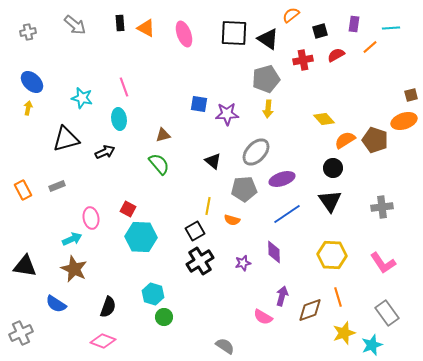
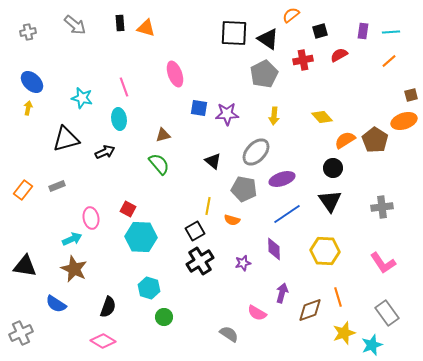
purple rectangle at (354, 24): moved 9 px right, 7 px down
orange triangle at (146, 28): rotated 12 degrees counterclockwise
cyan line at (391, 28): moved 4 px down
pink ellipse at (184, 34): moved 9 px left, 40 px down
orange line at (370, 47): moved 19 px right, 14 px down
red semicircle at (336, 55): moved 3 px right
gray pentagon at (266, 79): moved 2 px left, 5 px up; rotated 12 degrees counterclockwise
blue square at (199, 104): moved 4 px down
yellow arrow at (268, 109): moved 6 px right, 7 px down
yellow diamond at (324, 119): moved 2 px left, 2 px up
brown pentagon at (375, 140): rotated 15 degrees clockwise
gray pentagon at (244, 189): rotated 15 degrees clockwise
orange rectangle at (23, 190): rotated 66 degrees clockwise
purple diamond at (274, 252): moved 3 px up
yellow hexagon at (332, 255): moved 7 px left, 4 px up
cyan hexagon at (153, 294): moved 4 px left, 6 px up
purple arrow at (282, 296): moved 3 px up
pink semicircle at (263, 317): moved 6 px left, 4 px up
pink diamond at (103, 341): rotated 10 degrees clockwise
gray semicircle at (225, 346): moved 4 px right, 12 px up
